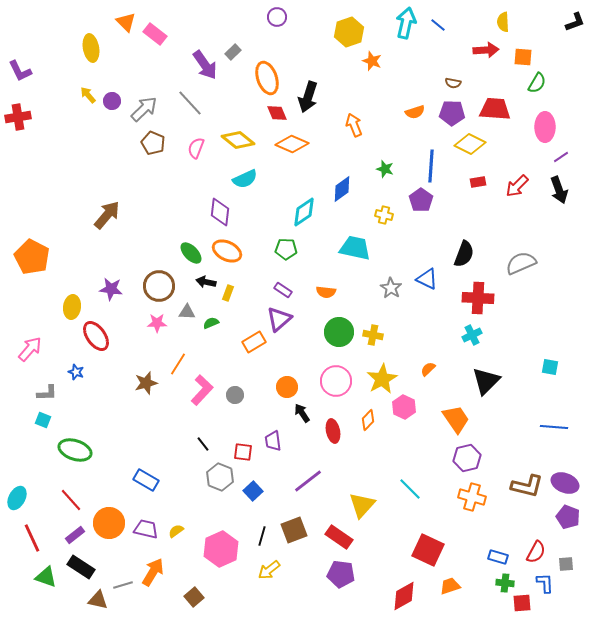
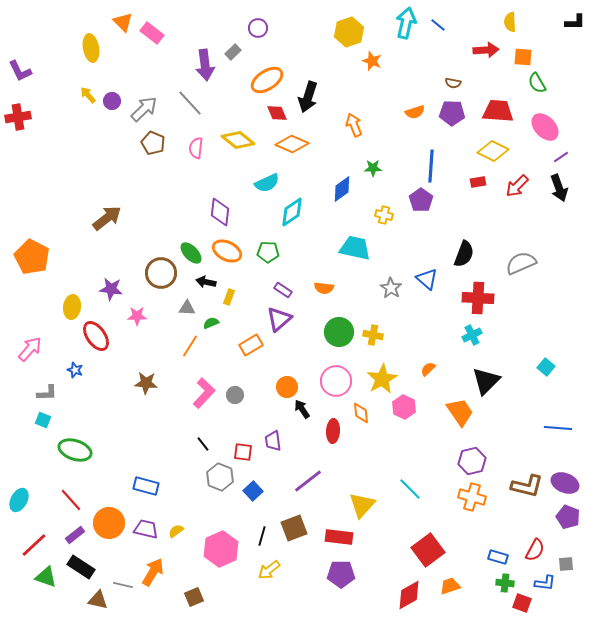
purple circle at (277, 17): moved 19 px left, 11 px down
orange triangle at (126, 22): moved 3 px left
yellow semicircle at (503, 22): moved 7 px right
black L-shape at (575, 22): rotated 20 degrees clockwise
pink rectangle at (155, 34): moved 3 px left, 1 px up
purple arrow at (205, 65): rotated 28 degrees clockwise
orange ellipse at (267, 78): moved 2 px down; rotated 76 degrees clockwise
green semicircle at (537, 83): rotated 120 degrees clockwise
red trapezoid at (495, 109): moved 3 px right, 2 px down
pink ellipse at (545, 127): rotated 44 degrees counterclockwise
yellow diamond at (470, 144): moved 23 px right, 7 px down
pink semicircle at (196, 148): rotated 15 degrees counterclockwise
green star at (385, 169): moved 12 px left, 1 px up; rotated 18 degrees counterclockwise
cyan semicircle at (245, 179): moved 22 px right, 4 px down
black arrow at (559, 190): moved 2 px up
cyan diamond at (304, 212): moved 12 px left
brown arrow at (107, 215): moved 3 px down; rotated 12 degrees clockwise
green pentagon at (286, 249): moved 18 px left, 3 px down
blue triangle at (427, 279): rotated 15 degrees clockwise
brown circle at (159, 286): moved 2 px right, 13 px up
orange semicircle at (326, 292): moved 2 px left, 4 px up
yellow rectangle at (228, 293): moved 1 px right, 4 px down
gray triangle at (187, 312): moved 4 px up
pink star at (157, 323): moved 20 px left, 7 px up
orange rectangle at (254, 342): moved 3 px left, 3 px down
orange line at (178, 364): moved 12 px right, 18 px up
cyan square at (550, 367): moved 4 px left; rotated 30 degrees clockwise
blue star at (76, 372): moved 1 px left, 2 px up
brown star at (146, 383): rotated 20 degrees clockwise
pink L-shape at (202, 390): moved 2 px right, 3 px down
black arrow at (302, 413): moved 4 px up
orange trapezoid at (456, 419): moved 4 px right, 7 px up
orange diamond at (368, 420): moved 7 px left, 7 px up; rotated 50 degrees counterclockwise
blue line at (554, 427): moved 4 px right, 1 px down
red ellipse at (333, 431): rotated 15 degrees clockwise
purple hexagon at (467, 458): moved 5 px right, 3 px down
blue rectangle at (146, 480): moved 6 px down; rotated 15 degrees counterclockwise
cyan ellipse at (17, 498): moved 2 px right, 2 px down
brown square at (294, 530): moved 2 px up
red rectangle at (339, 537): rotated 28 degrees counterclockwise
red line at (32, 538): moved 2 px right, 7 px down; rotated 72 degrees clockwise
red square at (428, 550): rotated 28 degrees clockwise
red semicircle at (536, 552): moved 1 px left, 2 px up
purple pentagon at (341, 574): rotated 8 degrees counterclockwise
blue L-shape at (545, 583): rotated 100 degrees clockwise
gray line at (123, 585): rotated 30 degrees clockwise
red diamond at (404, 596): moved 5 px right, 1 px up
brown square at (194, 597): rotated 18 degrees clockwise
red square at (522, 603): rotated 24 degrees clockwise
